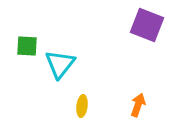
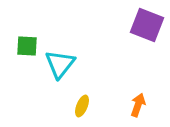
yellow ellipse: rotated 15 degrees clockwise
